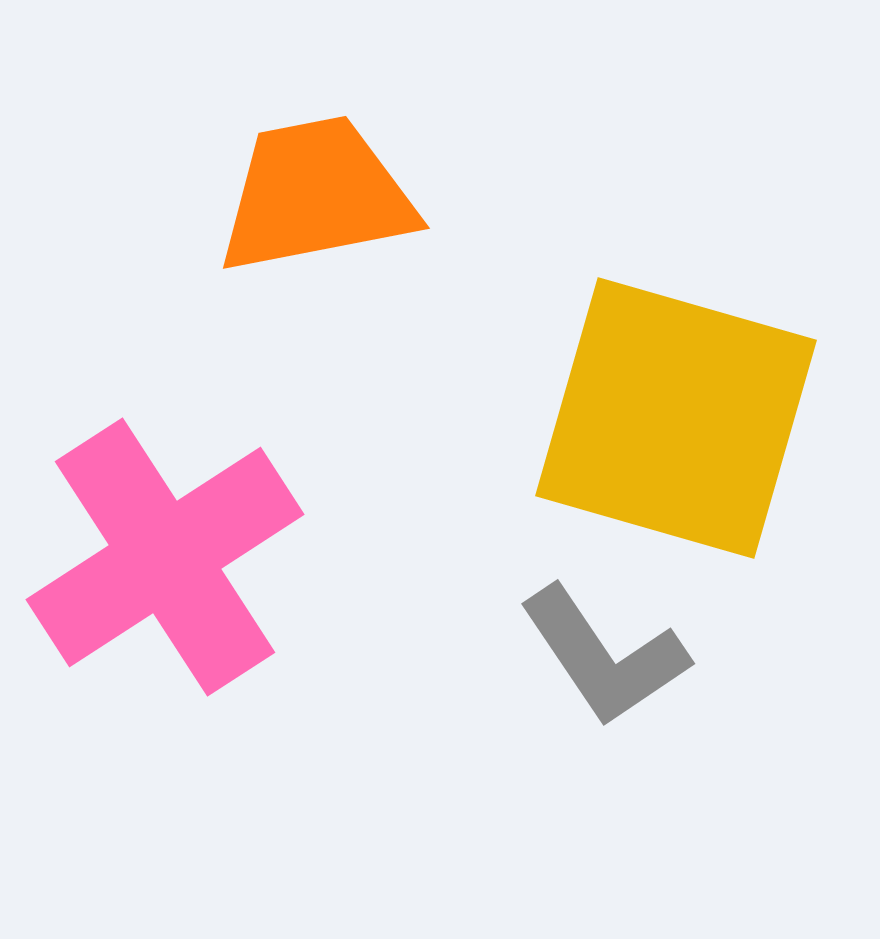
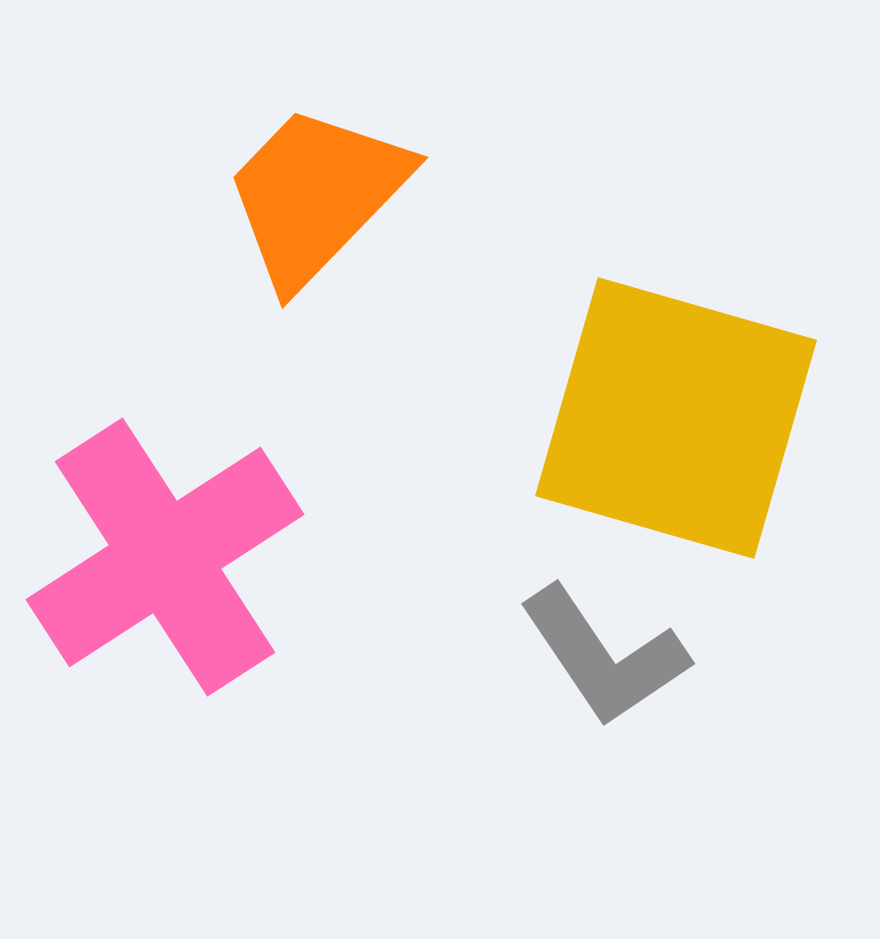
orange trapezoid: rotated 35 degrees counterclockwise
